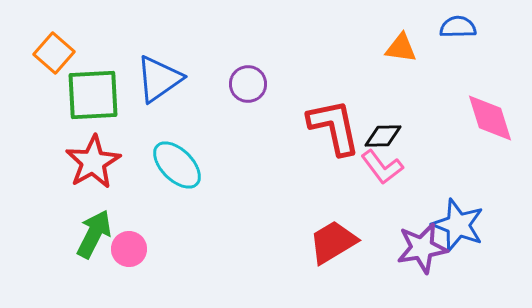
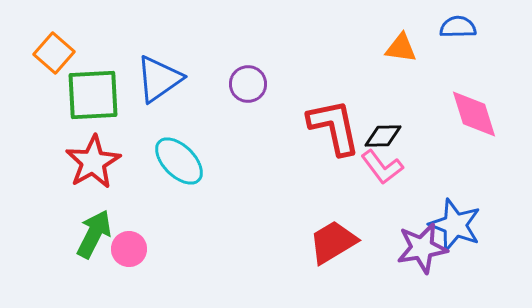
pink diamond: moved 16 px left, 4 px up
cyan ellipse: moved 2 px right, 4 px up
blue star: moved 3 px left
